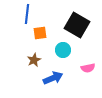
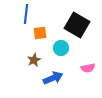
blue line: moved 1 px left
cyan circle: moved 2 px left, 2 px up
